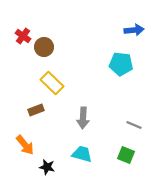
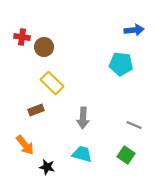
red cross: moved 1 px left, 1 px down; rotated 28 degrees counterclockwise
green square: rotated 12 degrees clockwise
